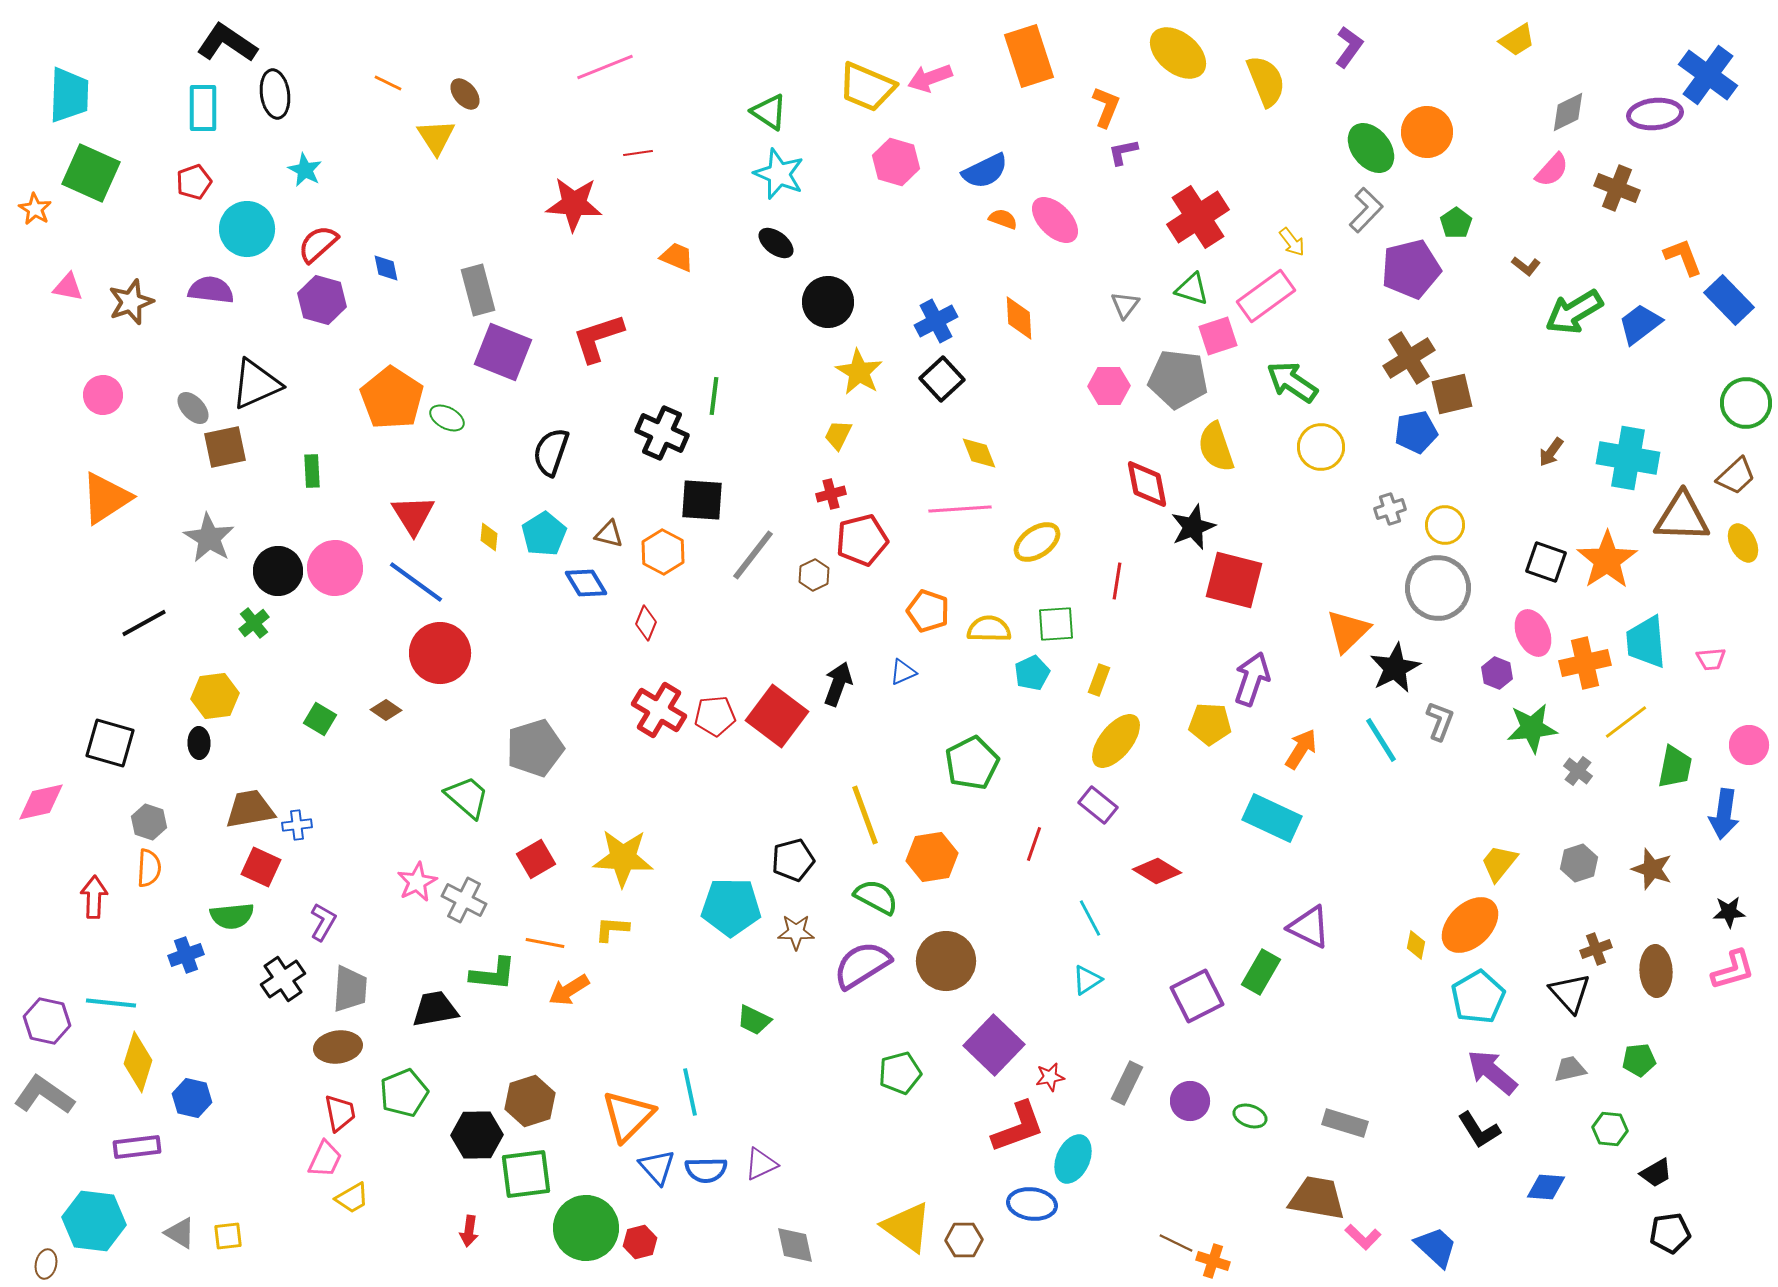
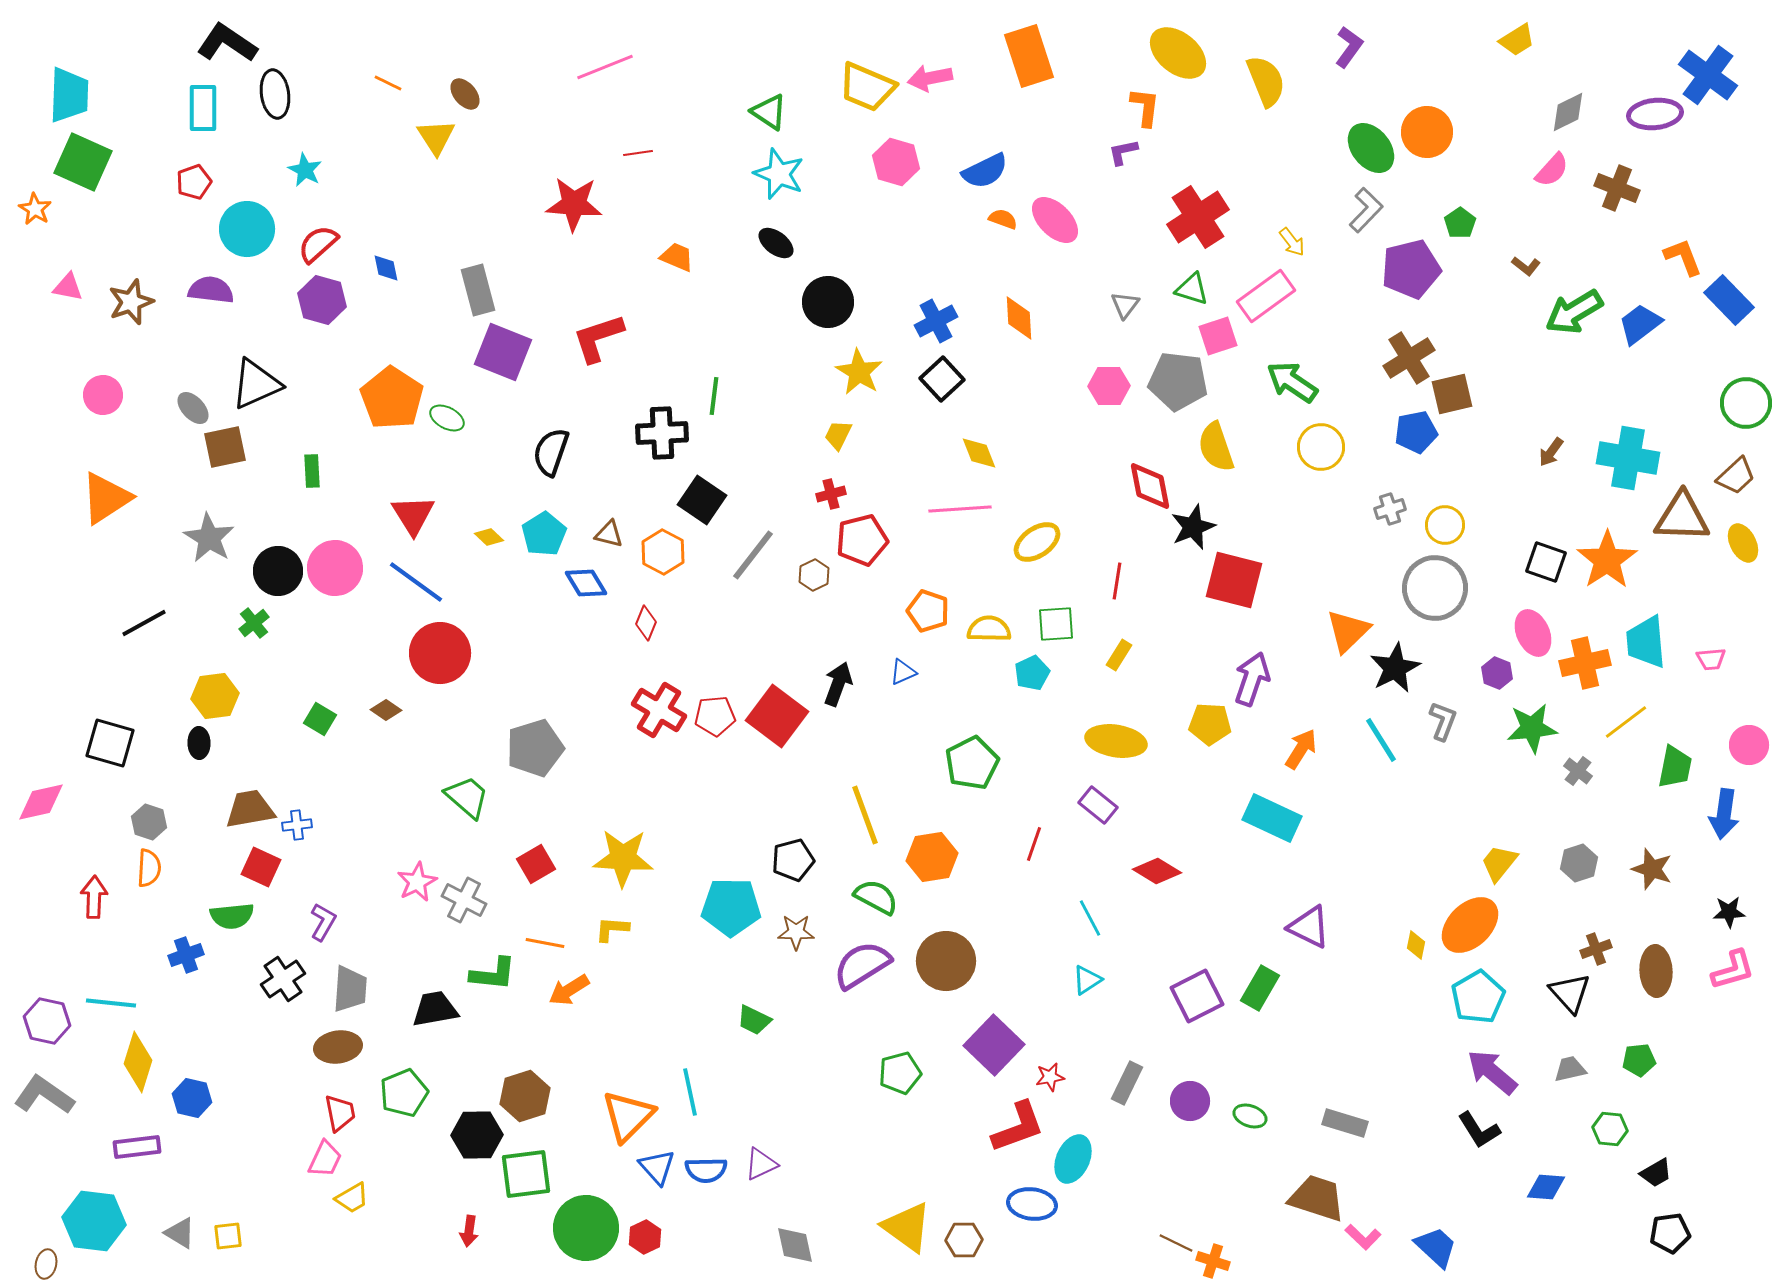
pink arrow at (930, 78): rotated 9 degrees clockwise
orange L-shape at (1106, 107): moved 39 px right; rotated 15 degrees counterclockwise
green square at (91, 173): moved 8 px left, 11 px up
green pentagon at (1456, 223): moved 4 px right
gray pentagon at (1178, 379): moved 2 px down
black cross at (662, 433): rotated 27 degrees counterclockwise
red diamond at (1147, 484): moved 3 px right, 2 px down
black square at (702, 500): rotated 30 degrees clockwise
yellow diamond at (489, 537): rotated 52 degrees counterclockwise
gray circle at (1438, 588): moved 3 px left
yellow rectangle at (1099, 680): moved 20 px right, 25 px up; rotated 12 degrees clockwise
gray L-shape at (1440, 721): moved 3 px right
yellow ellipse at (1116, 741): rotated 60 degrees clockwise
red square at (536, 859): moved 5 px down
green rectangle at (1261, 972): moved 1 px left, 16 px down
brown hexagon at (530, 1101): moved 5 px left, 5 px up
brown trapezoid at (1317, 1198): rotated 8 degrees clockwise
red hexagon at (640, 1242): moved 5 px right, 5 px up; rotated 12 degrees counterclockwise
